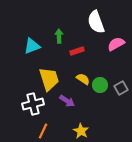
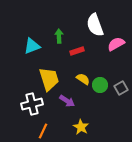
white semicircle: moved 1 px left, 3 px down
white cross: moved 1 px left
yellow star: moved 4 px up
